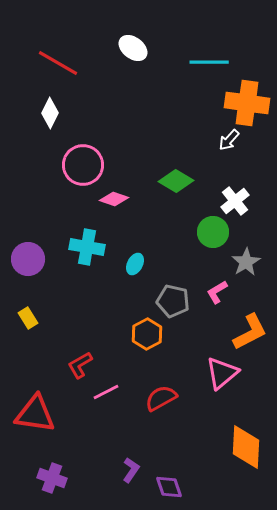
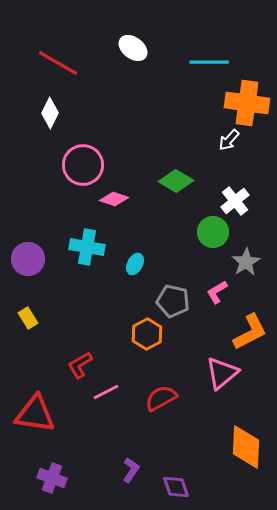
purple diamond: moved 7 px right
